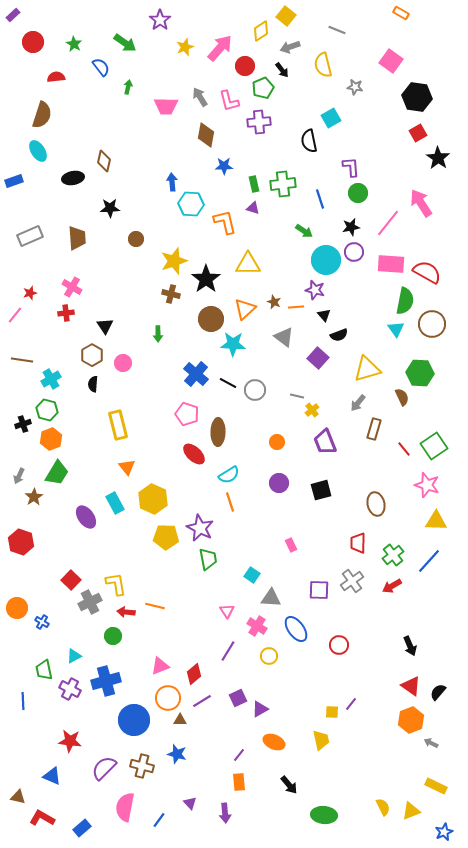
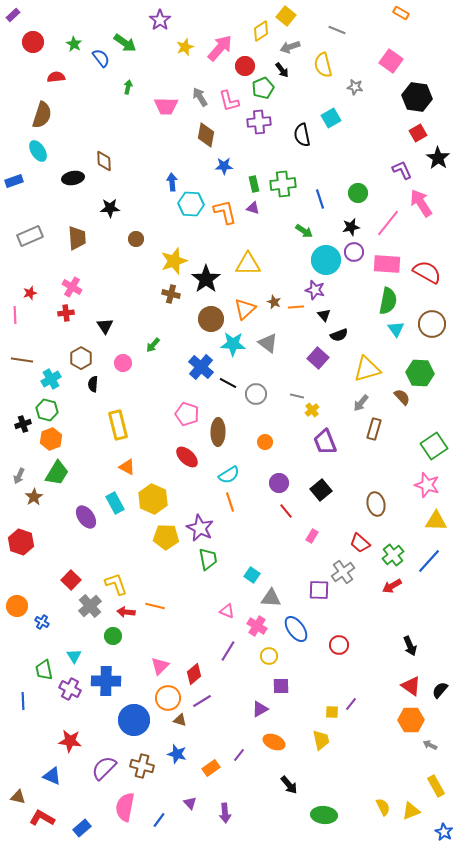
blue semicircle at (101, 67): moved 9 px up
black semicircle at (309, 141): moved 7 px left, 6 px up
brown diamond at (104, 161): rotated 15 degrees counterclockwise
purple L-shape at (351, 167): moved 51 px right, 3 px down; rotated 20 degrees counterclockwise
orange L-shape at (225, 222): moved 10 px up
pink rectangle at (391, 264): moved 4 px left
green semicircle at (405, 301): moved 17 px left
pink line at (15, 315): rotated 42 degrees counterclockwise
green arrow at (158, 334): moved 5 px left, 11 px down; rotated 42 degrees clockwise
gray triangle at (284, 337): moved 16 px left, 6 px down
brown hexagon at (92, 355): moved 11 px left, 3 px down
blue cross at (196, 374): moved 5 px right, 7 px up
gray circle at (255, 390): moved 1 px right, 4 px down
brown semicircle at (402, 397): rotated 18 degrees counterclockwise
gray arrow at (358, 403): moved 3 px right
orange circle at (277, 442): moved 12 px left
red line at (404, 449): moved 118 px left, 62 px down
red ellipse at (194, 454): moved 7 px left, 3 px down
orange triangle at (127, 467): rotated 24 degrees counterclockwise
black square at (321, 490): rotated 25 degrees counterclockwise
red trapezoid at (358, 543): moved 2 px right; rotated 50 degrees counterclockwise
pink rectangle at (291, 545): moved 21 px right, 9 px up; rotated 56 degrees clockwise
gray cross at (352, 581): moved 9 px left, 9 px up
yellow L-shape at (116, 584): rotated 10 degrees counterclockwise
gray cross at (90, 602): moved 4 px down; rotated 15 degrees counterclockwise
orange circle at (17, 608): moved 2 px up
pink triangle at (227, 611): rotated 35 degrees counterclockwise
cyan triangle at (74, 656): rotated 35 degrees counterclockwise
pink triangle at (160, 666): rotated 24 degrees counterclockwise
blue cross at (106, 681): rotated 16 degrees clockwise
black semicircle at (438, 692): moved 2 px right, 2 px up
purple square at (238, 698): moved 43 px right, 12 px up; rotated 24 degrees clockwise
brown triangle at (180, 720): rotated 16 degrees clockwise
orange hexagon at (411, 720): rotated 20 degrees clockwise
gray arrow at (431, 743): moved 1 px left, 2 px down
orange rectangle at (239, 782): moved 28 px left, 14 px up; rotated 60 degrees clockwise
yellow rectangle at (436, 786): rotated 35 degrees clockwise
blue star at (444, 832): rotated 18 degrees counterclockwise
